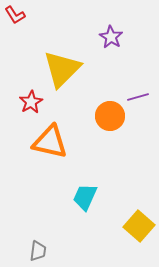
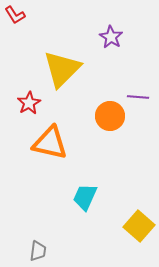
purple line: rotated 20 degrees clockwise
red star: moved 2 px left, 1 px down
orange triangle: moved 1 px down
